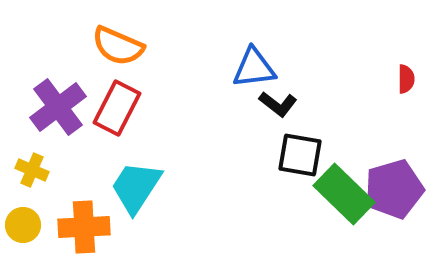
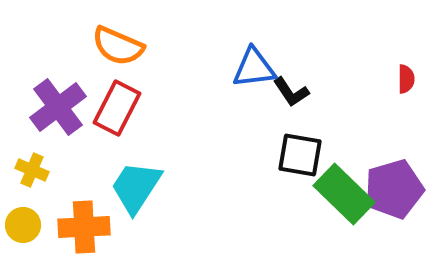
black L-shape: moved 13 px right, 12 px up; rotated 18 degrees clockwise
